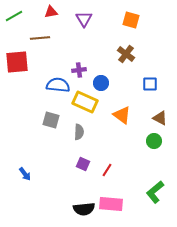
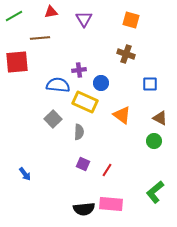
brown cross: rotated 18 degrees counterclockwise
gray square: moved 2 px right, 1 px up; rotated 30 degrees clockwise
